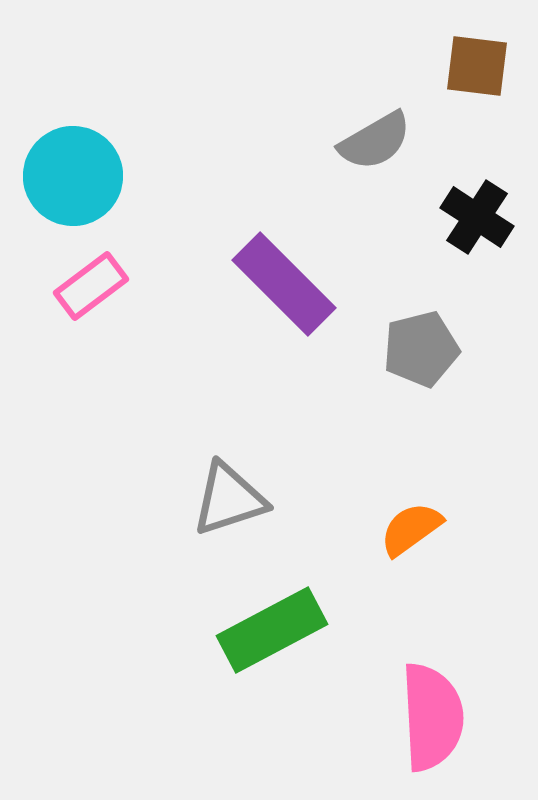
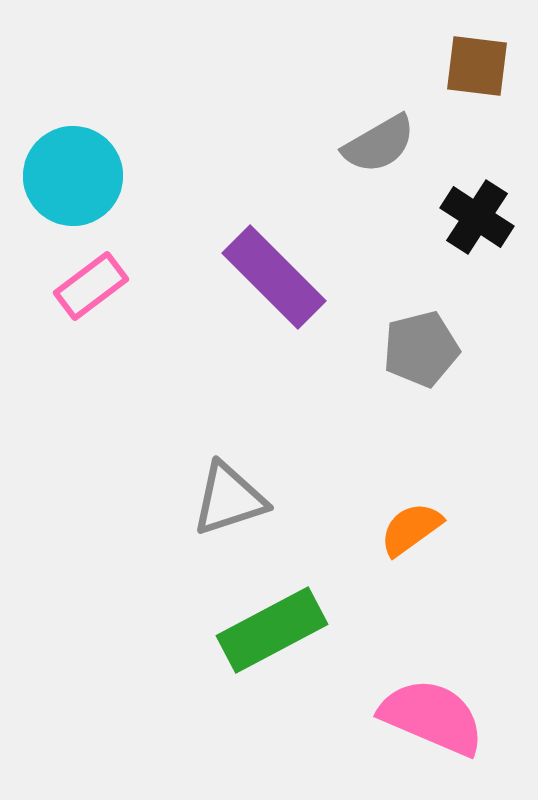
gray semicircle: moved 4 px right, 3 px down
purple rectangle: moved 10 px left, 7 px up
pink semicircle: rotated 64 degrees counterclockwise
